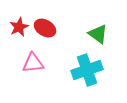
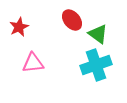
red ellipse: moved 27 px right, 8 px up; rotated 20 degrees clockwise
cyan cross: moved 9 px right, 5 px up
